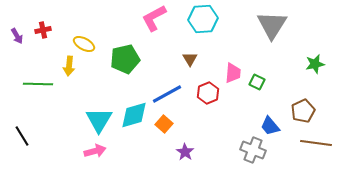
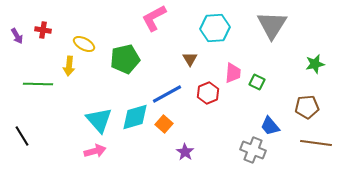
cyan hexagon: moved 12 px right, 9 px down
red cross: rotated 21 degrees clockwise
brown pentagon: moved 4 px right, 4 px up; rotated 20 degrees clockwise
cyan diamond: moved 1 px right, 2 px down
cyan triangle: rotated 12 degrees counterclockwise
